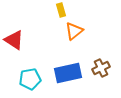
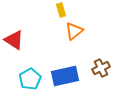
blue rectangle: moved 3 px left, 3 px down
cyan pentagon: rotated 20 degrees counterclockwise
